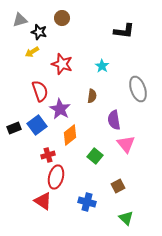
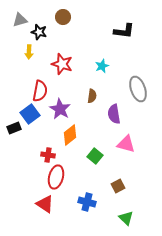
brown circle: moved 1 px right, 1 px up
yellow arrow: moved 3 px left; rotated 56 degrees counterclockwise
cyan star: rotated 16 degrees clockwise
red semicircle: rotated 30 degrees clockwise
purple semicircle: moved 6 px up
blue square: moved 7 px left, 11 px up
pink triangle: rotated 36 degrees counterclockwise
red cross: rotated 24 degrees clockwise
red triangle: moved 2 px right, 3 px down
